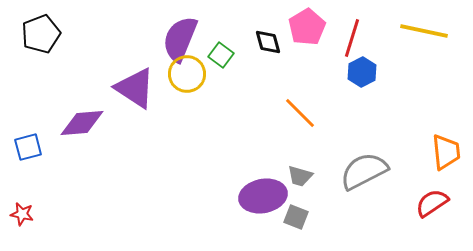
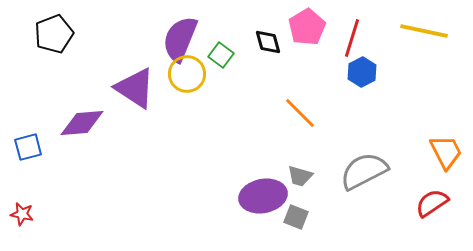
black pentagon: moved 13 px right
orange trapezoid: rotated 21 degrees counterclockwise
